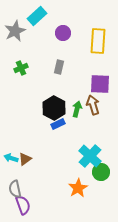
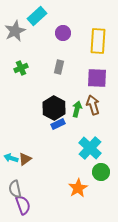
purple square: moved 3 px left, 6 px up
cyan cross: moved 8 px up
